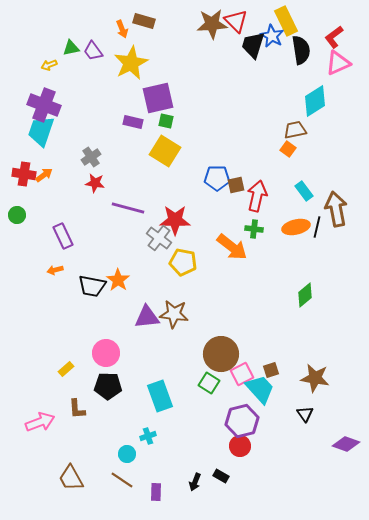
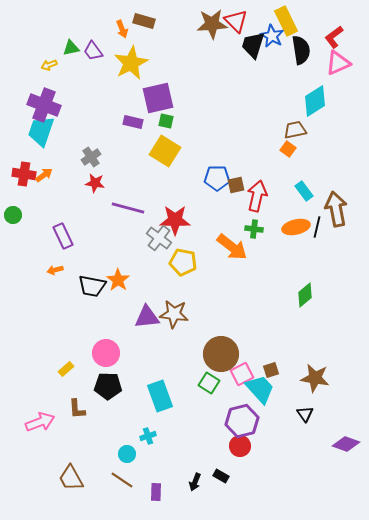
green circle at (17, 215): moved 4 px left
